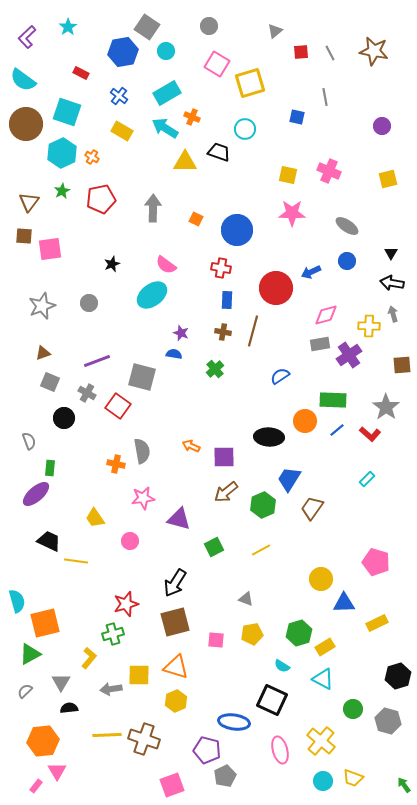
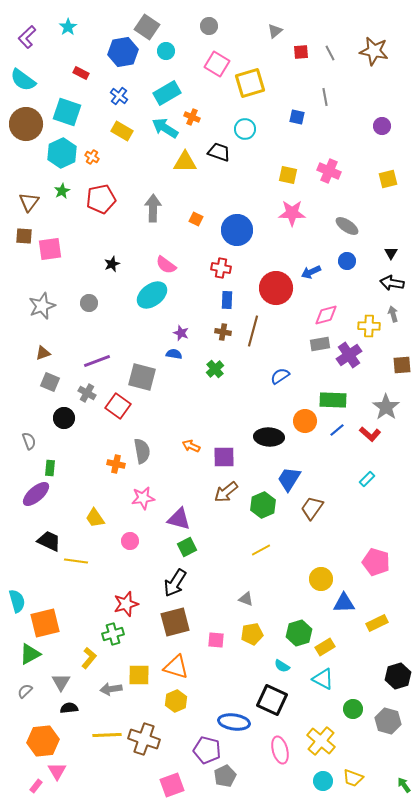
green square at (214, 547): moved 27 px left
